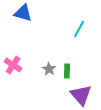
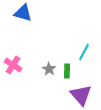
cyan line: moved 5 px right, 23 px down
